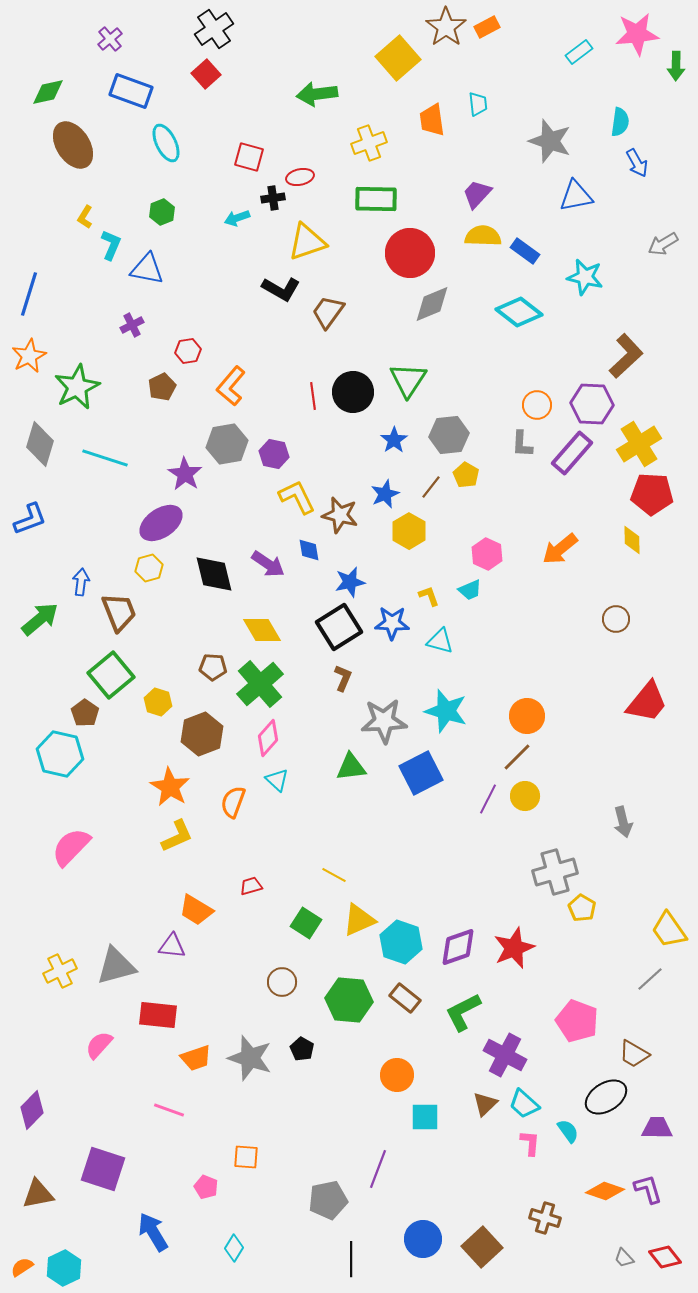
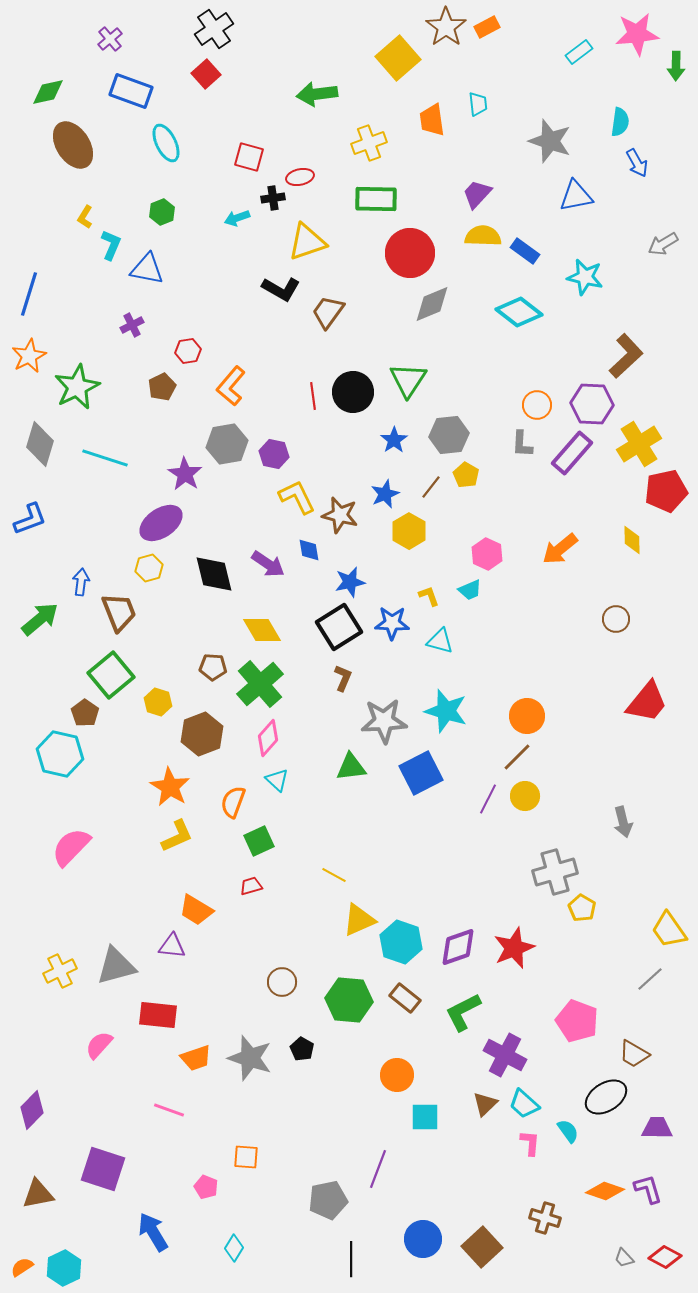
red pentagon at (652, 494): moved 14 px right, 3 px up; rotated 15 degrees counterclockwise
green square at (306, 923): moved 47 px left, 82 px up; rotated 32 degrees clockwise
red diamond at (665, 1257): rotated 24 degrees counterclockwise
